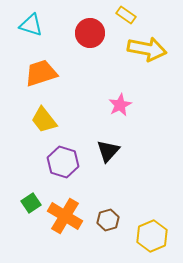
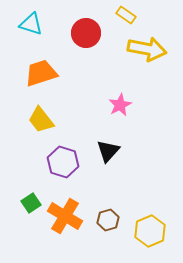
cyan triangle: moved 1 px up
red circle: moved 4 px left
yellow trapezoid: moved 3 px left
yellow hexagon: moved 2 px left, 5 px up
